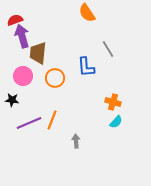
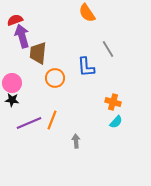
pink circle: moved 11 px left, 7 px down
